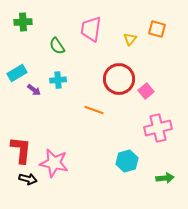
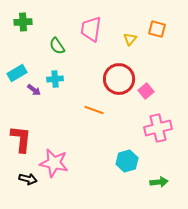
cyan cross: moved 3 px left, 1 px up
red L-shape: moved 11 px up
green arrow: moved 6 px left, 4 px down
